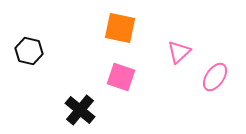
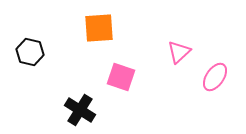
orange square: moved 21 px left; rotated 16 degrees counterclockwise
black hexagon: moved 1 px right, 1 px down
black cross: rotated 8 degrees counterclockwise
